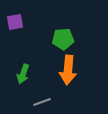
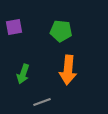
purple square: moved 1 px left, 5 px down
green pentagon: moved 2 px left, 8 px up; rotated 10 degrees clockwise
